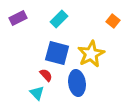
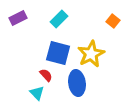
blue square: moved 1 px right
